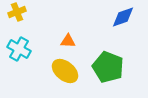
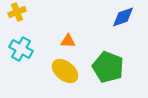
cyan cross: moved 2 px right
